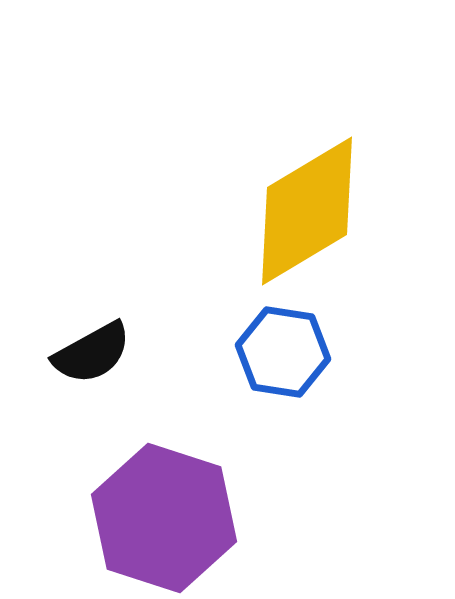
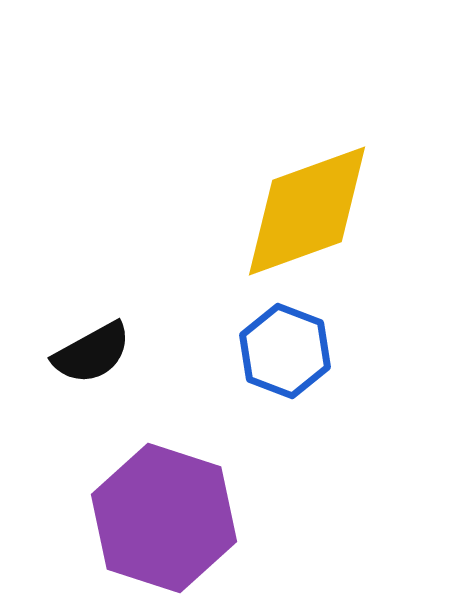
yellow diamond: rotated 11 degrees clockwise
blue hexagon: moved 2 px right, 1 px up; rotated 12 degrees clockwise
